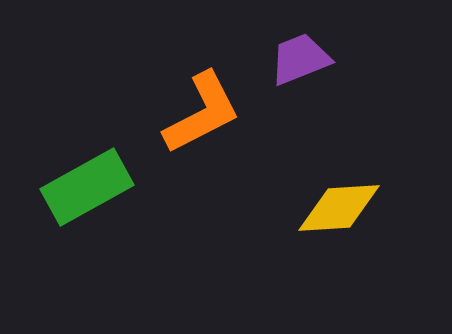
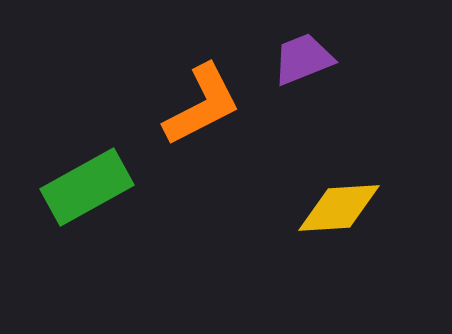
purple trapezoid: moved 3 px right
orange L-shape: moved 8 px up
